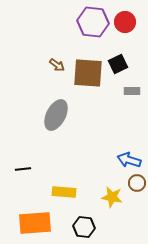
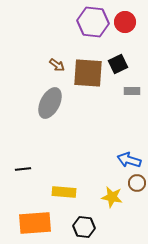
gray ellipse: moved 6 px left, 12 px up
